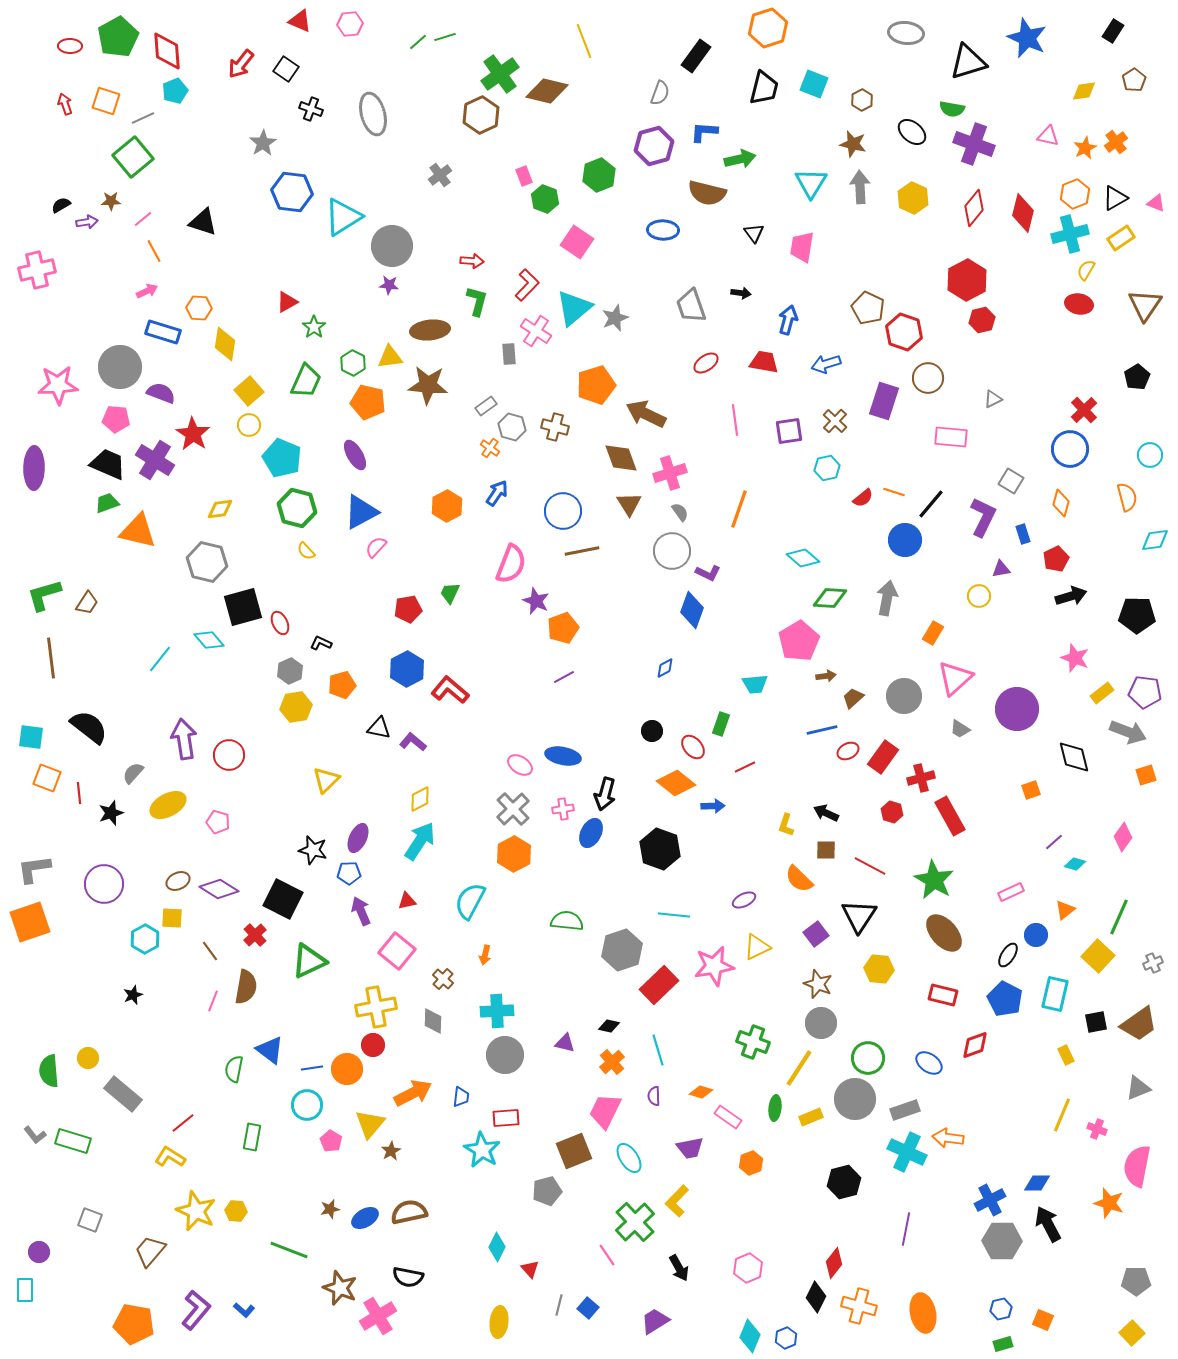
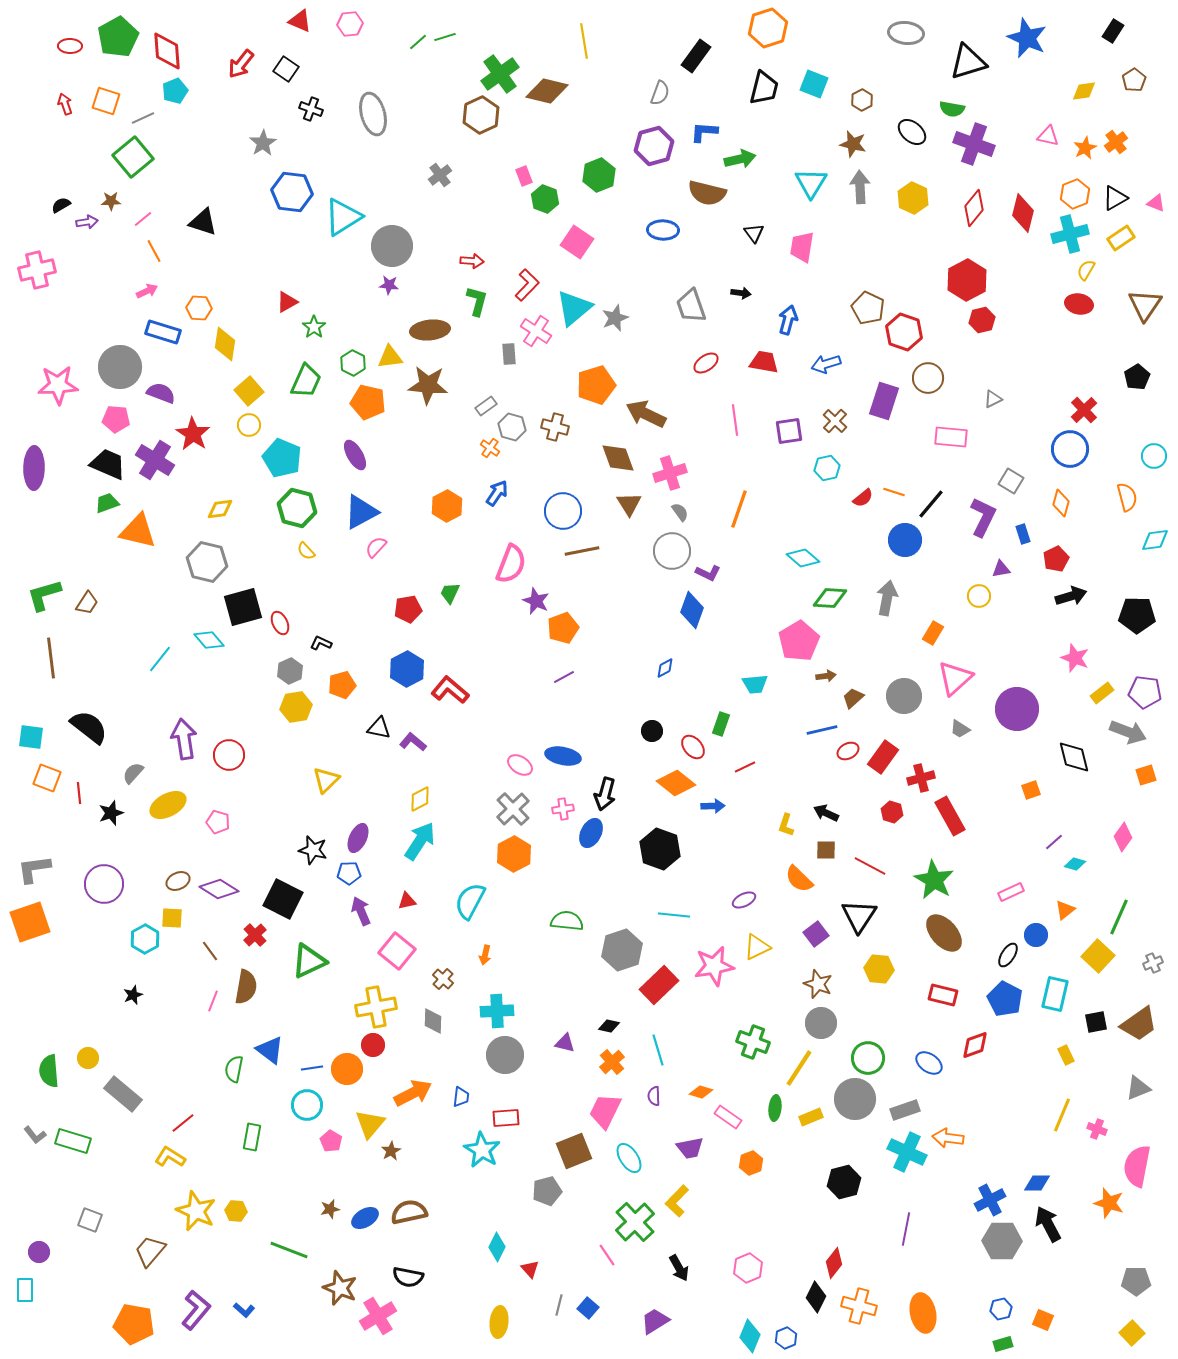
yellow line at (584, 41): rotated 12 degrees clockwise
cyan circle at (1150, 455): moved 4 px right, 1 px down
brown diamond at (621, 458): moved 3 px left
